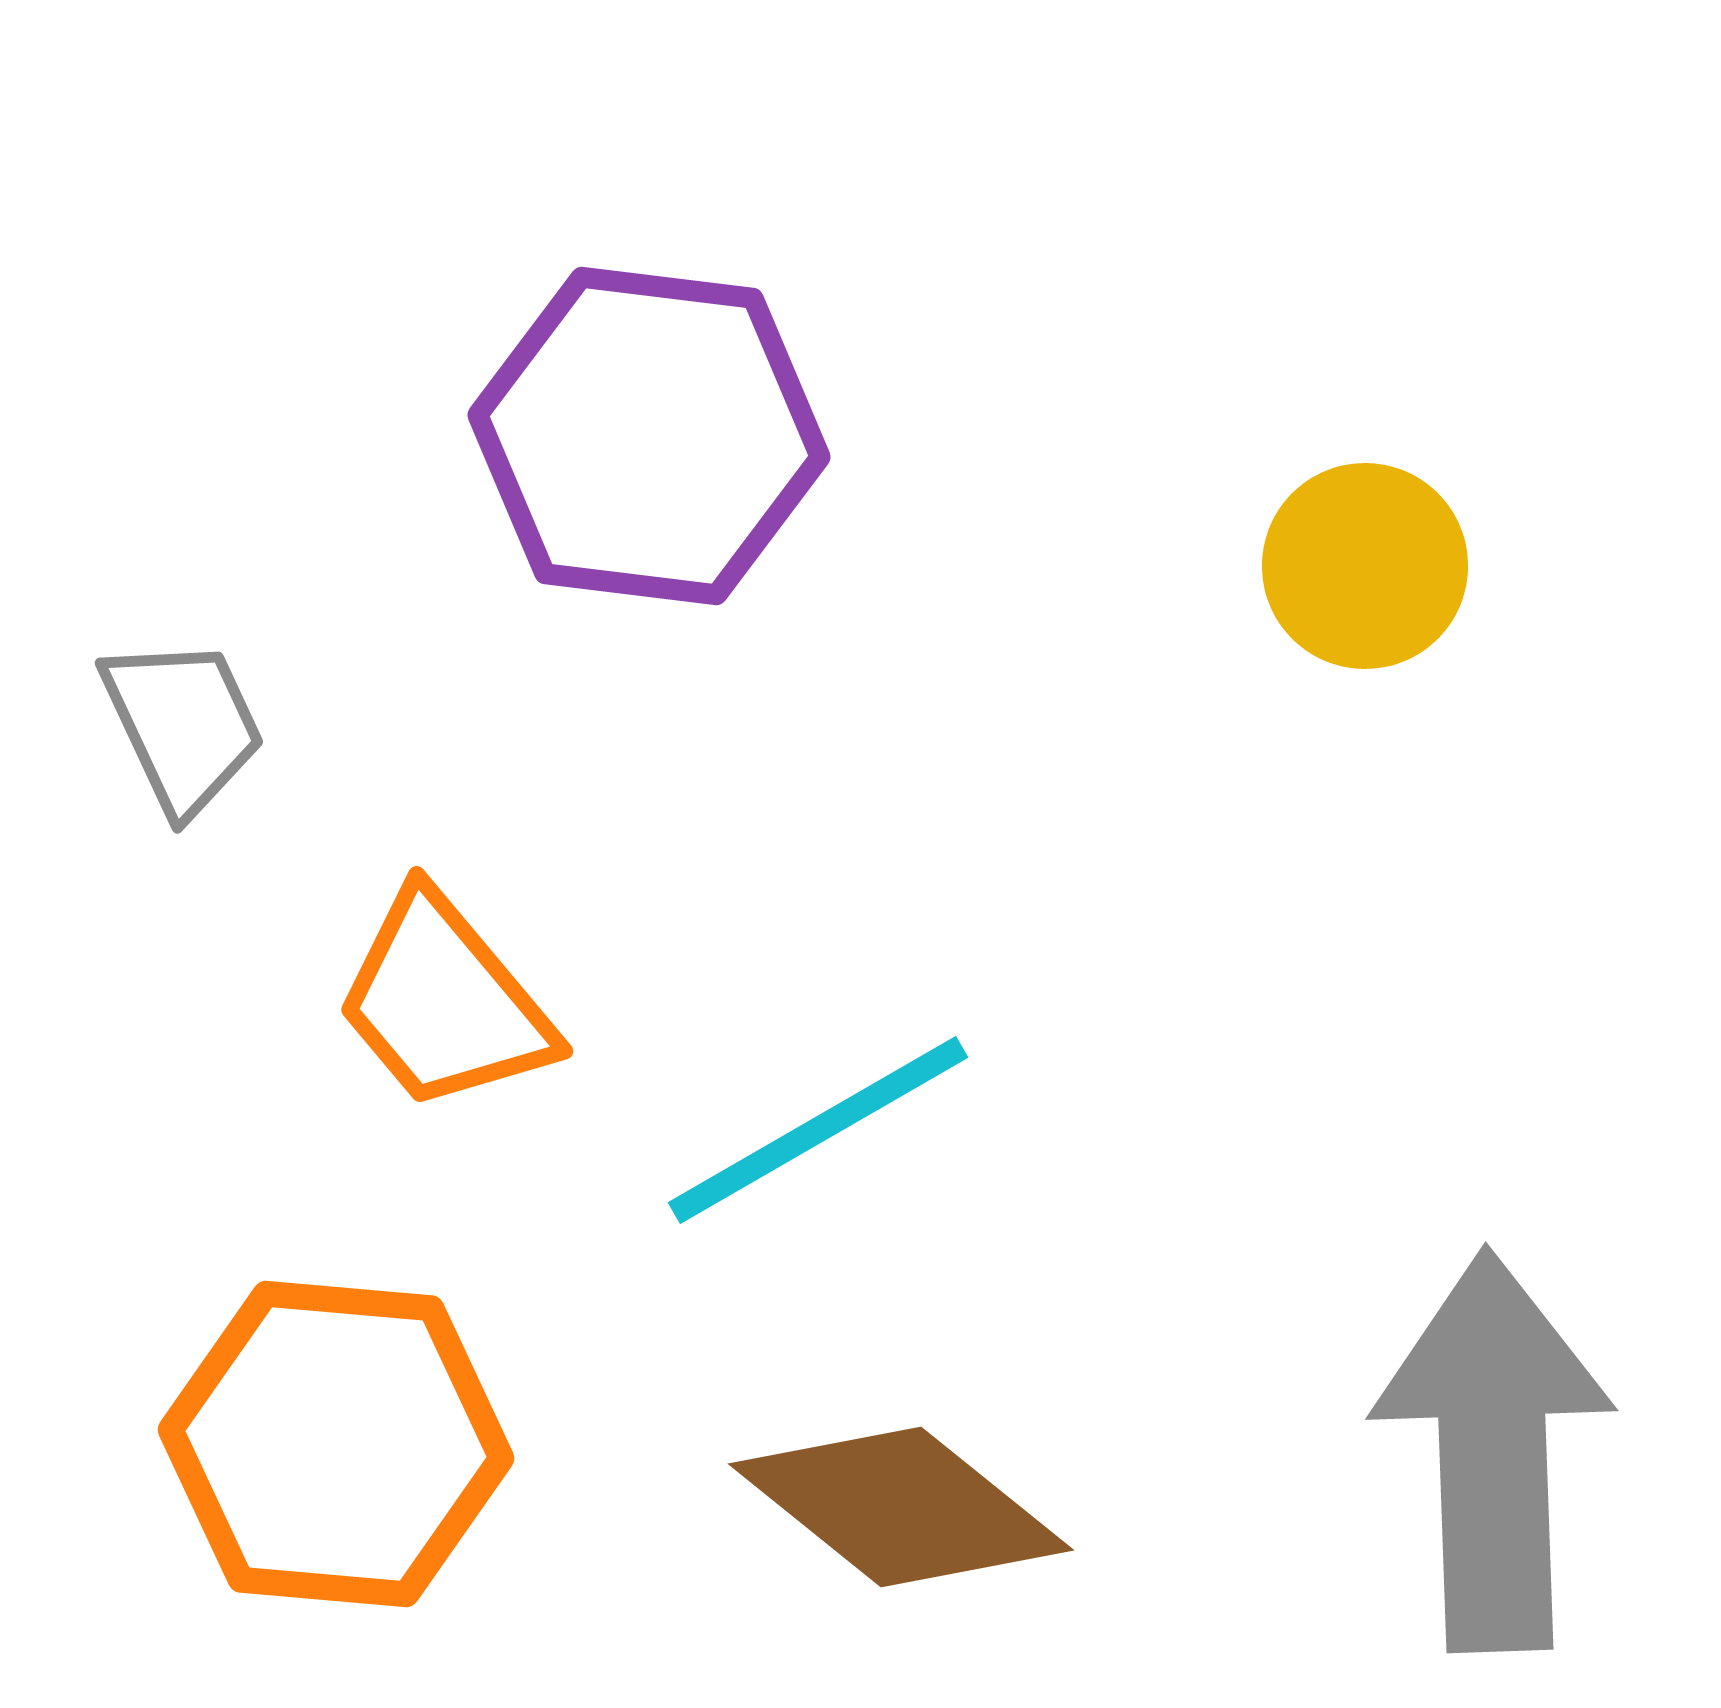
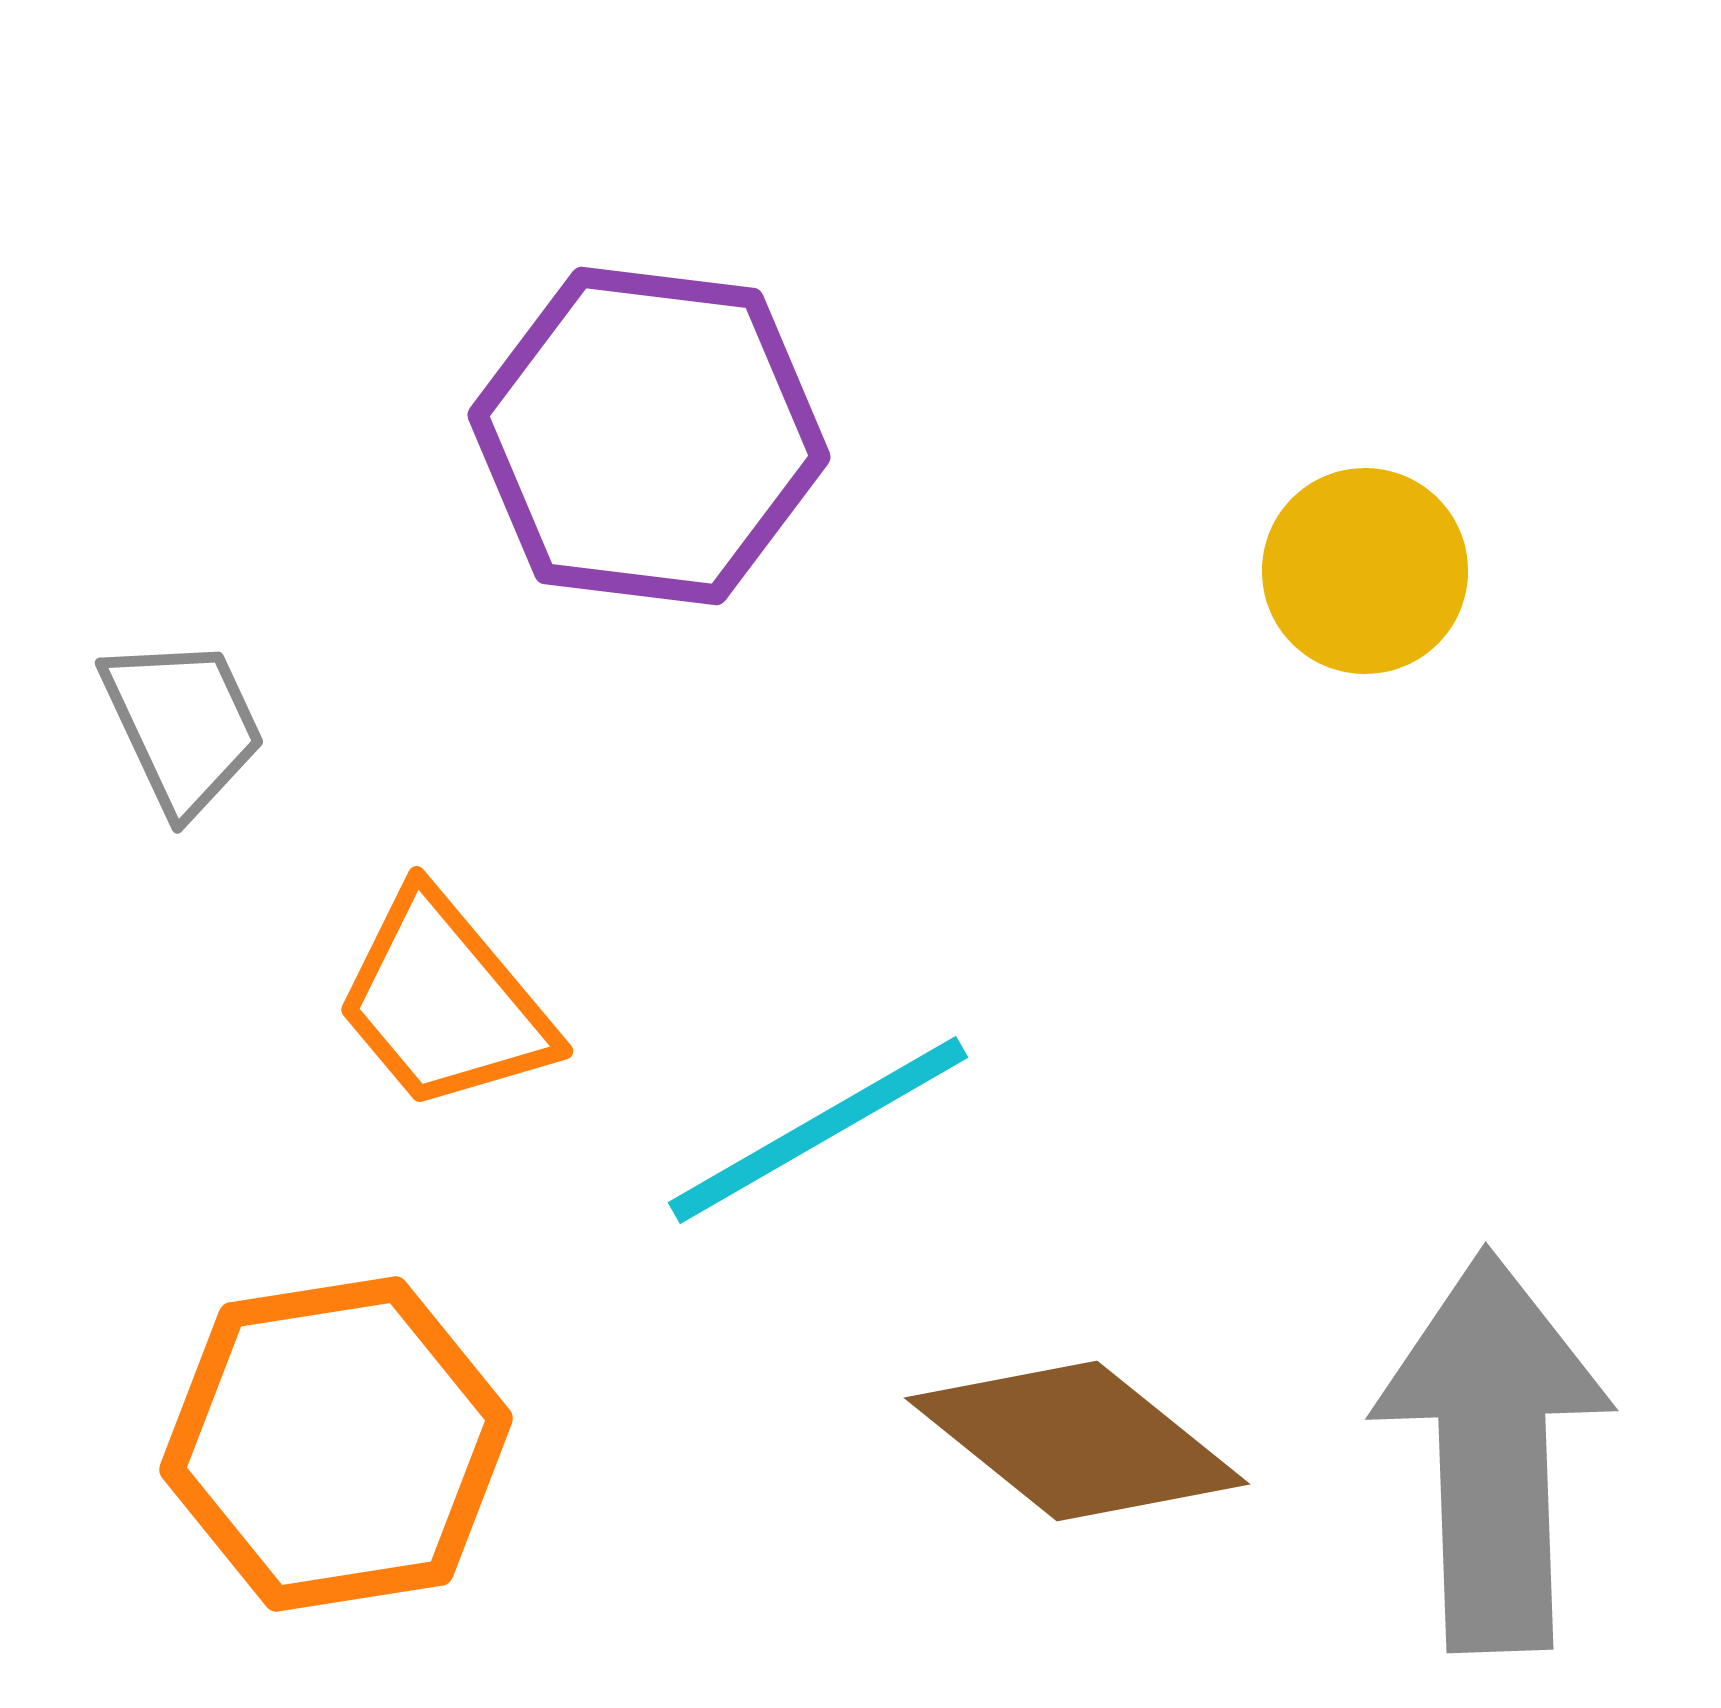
yellow circle: moved 5 px down
orange hexagon: rotated 14 degrees counterclockwise
brown diamond: moved 176 px right, 66 px up
